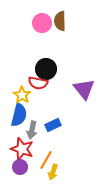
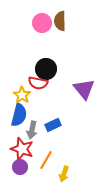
yellow arrow: moved 11 px right, 2 px down
